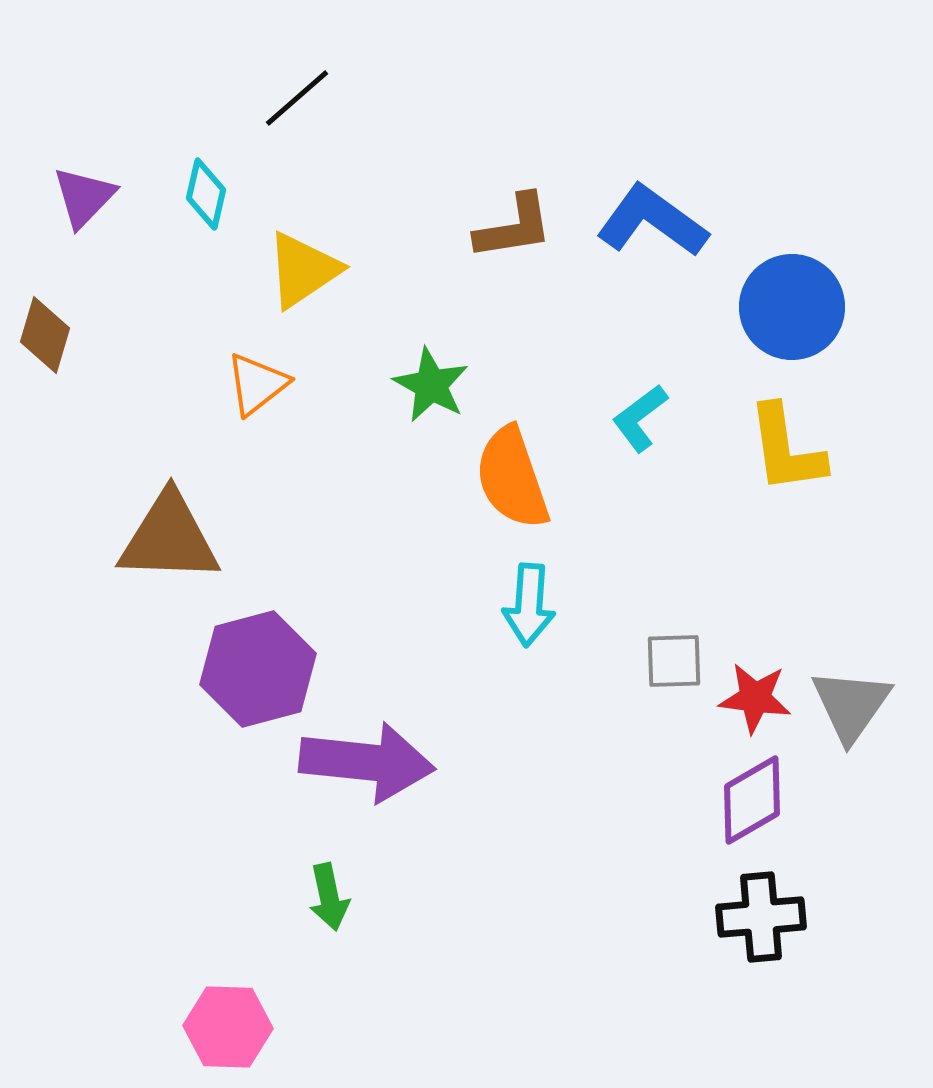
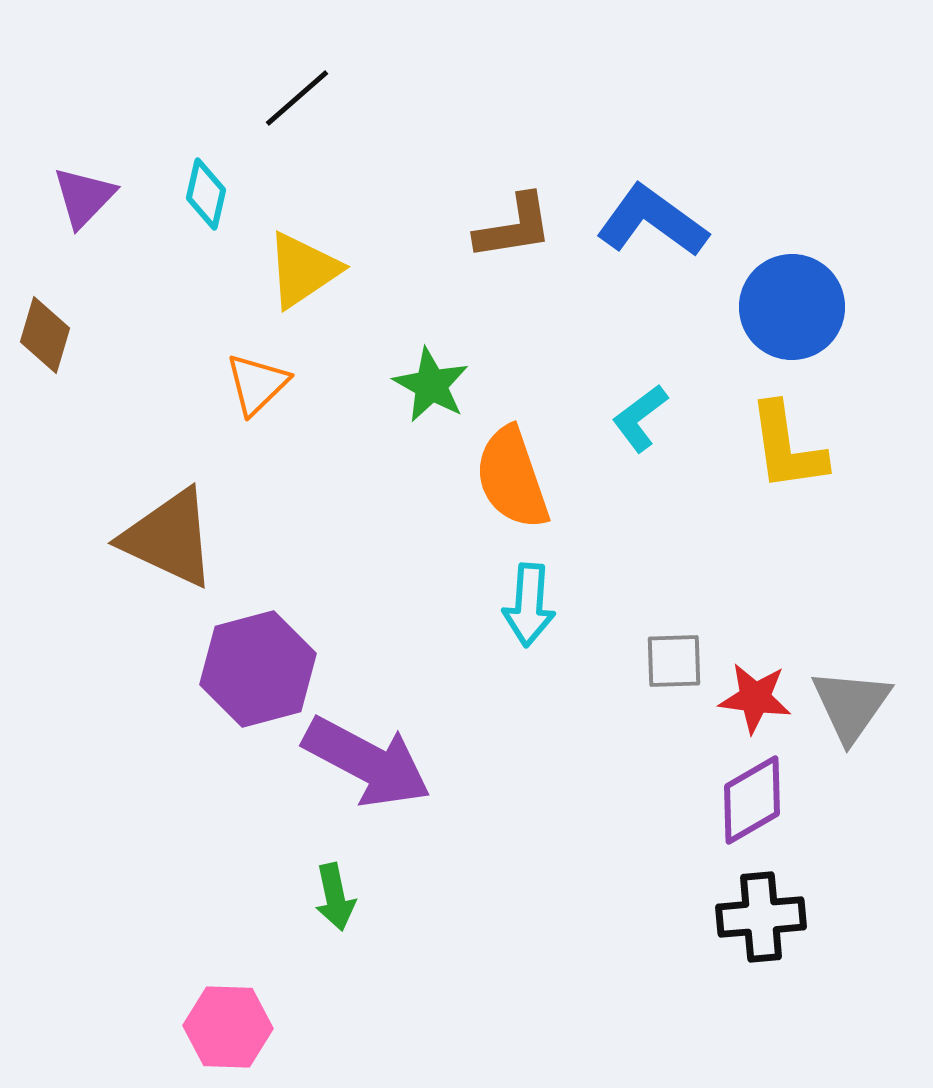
orange triangle: rotated 6 degrees counterclockwise
yellow L-shape: moved 1 px right, 2 px up
brown triangle: rotated 23 degrees clockwise
purple arrow: rotated 22 degrees clockwise
green arrow: moved 6 px right
